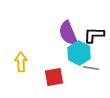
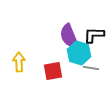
purple semicircle: moved 1 px right, 3 px down
cyan hexagon: rotated 10 degrees counterclockwise
yellow arrow: moved 2 px left
red square: moved 1 px left, 6 px up
